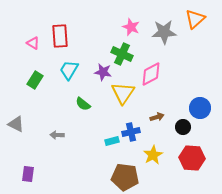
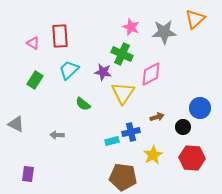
cyan trapezoid: rotated 15 degrees clockwise
brown pentagon: moved 2 px left
